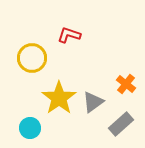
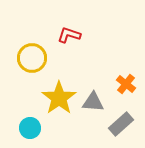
gray triangle: rotated 40 degrees clockwise
